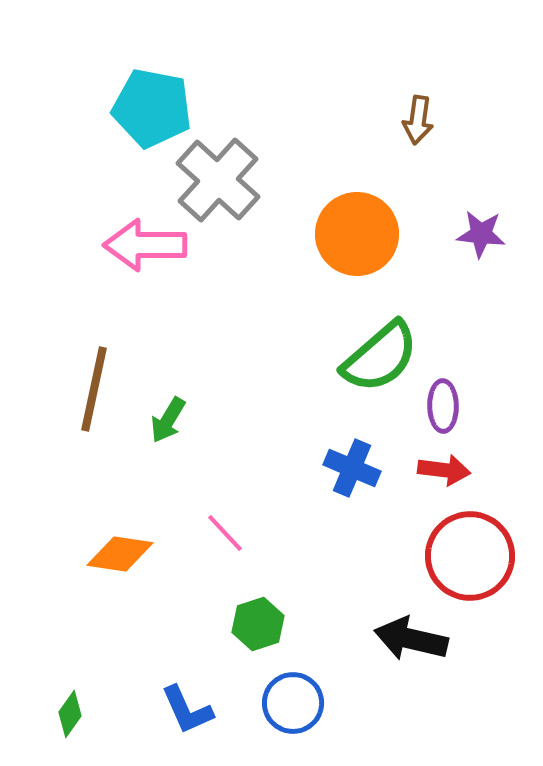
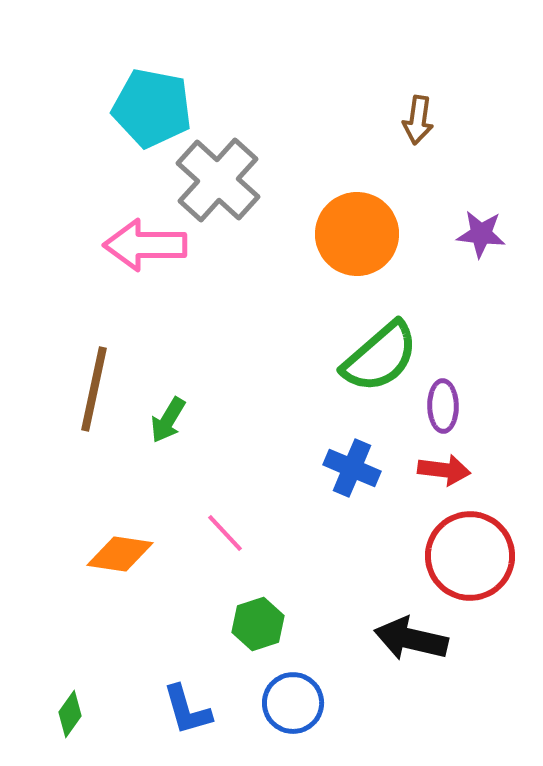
blue L-shape: rotated 8 degrees clockwise
